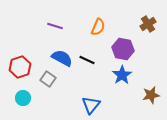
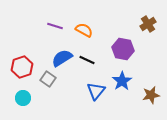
orange semicircle: moved 14 px left, 3 px down; rotated 84 degrees counterclockwise
blue semicircle: rotated 60 degrees counterclockwise
red hexagon: moved 2 px right
blue star: moved 6 px down
blue triangle: moved 5 px right, 14 px up
